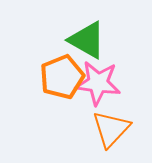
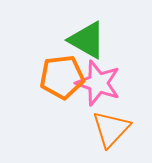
orange pentagon: rotated 15 degrees clockwise
pink star: rotated 12 degrees clockwise
